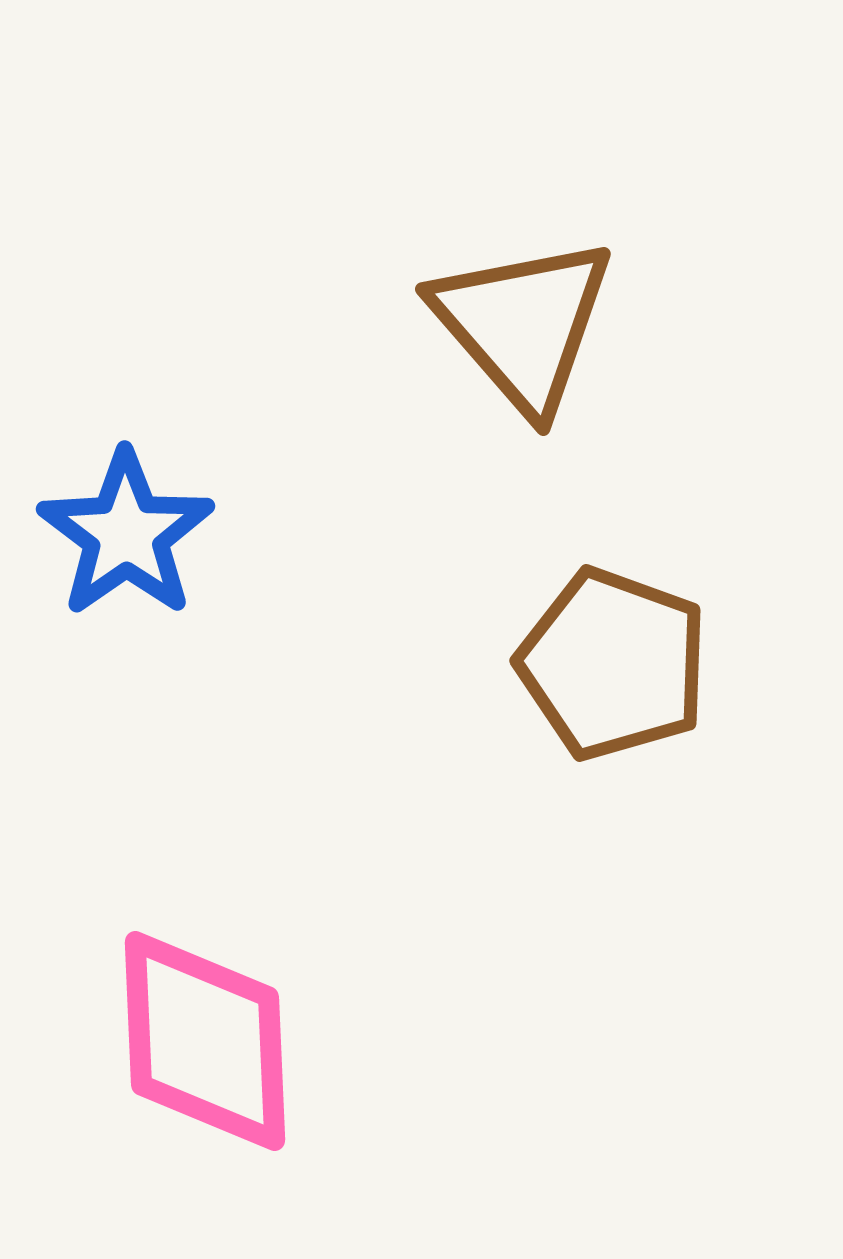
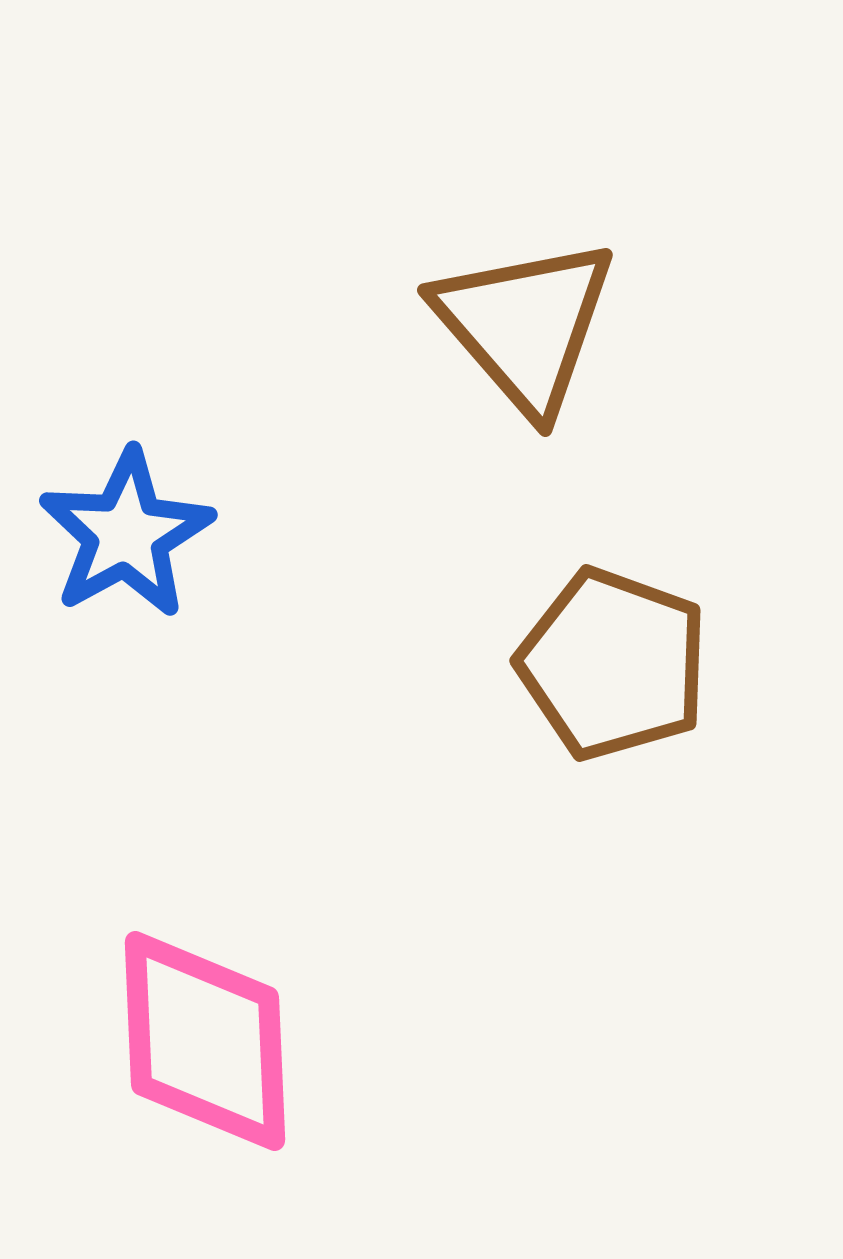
brown triangle: moved 2 px right, 1 px down
blue star: rotated 6 degrees clockwise
